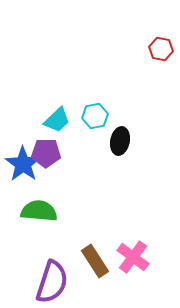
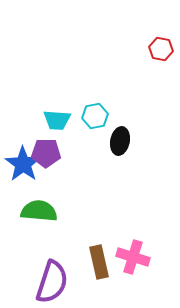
cyan trapezoid: rotated 48 degrees clockwise
pink cross: rotated 20 degrees counterclockwise
brown rectangle: moved 4 px right, 1 px down; rotated 20 degrees clockwise
